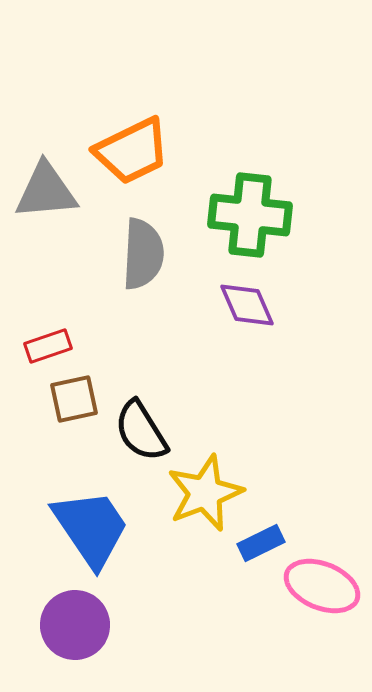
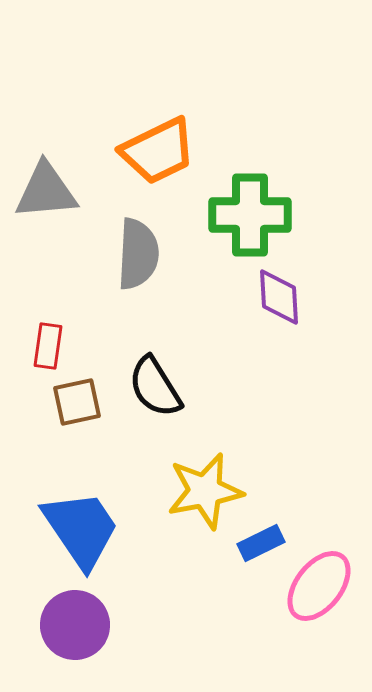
orange trapezoid: moved 26 px right
green cross: rotated 6 degrees counterclockwise
gray semicircle: moved 5 px left
purple diamond: moved 32 px right, 8 px up; rotated 20 degrees clockwise
red rectangle: rotated 63 degrees counterclockwise
brown square: moved 3 px right, 3 px down
black semicircle: moved 14 px right, 44 px up
yellow star: moved 2 px up; rotated 10 degrees clockwise
blue trapezoid: moved 10 px left, 1 px down
pink ellipse: moved 3 px left; rotated 74 degrees counterclockwise
